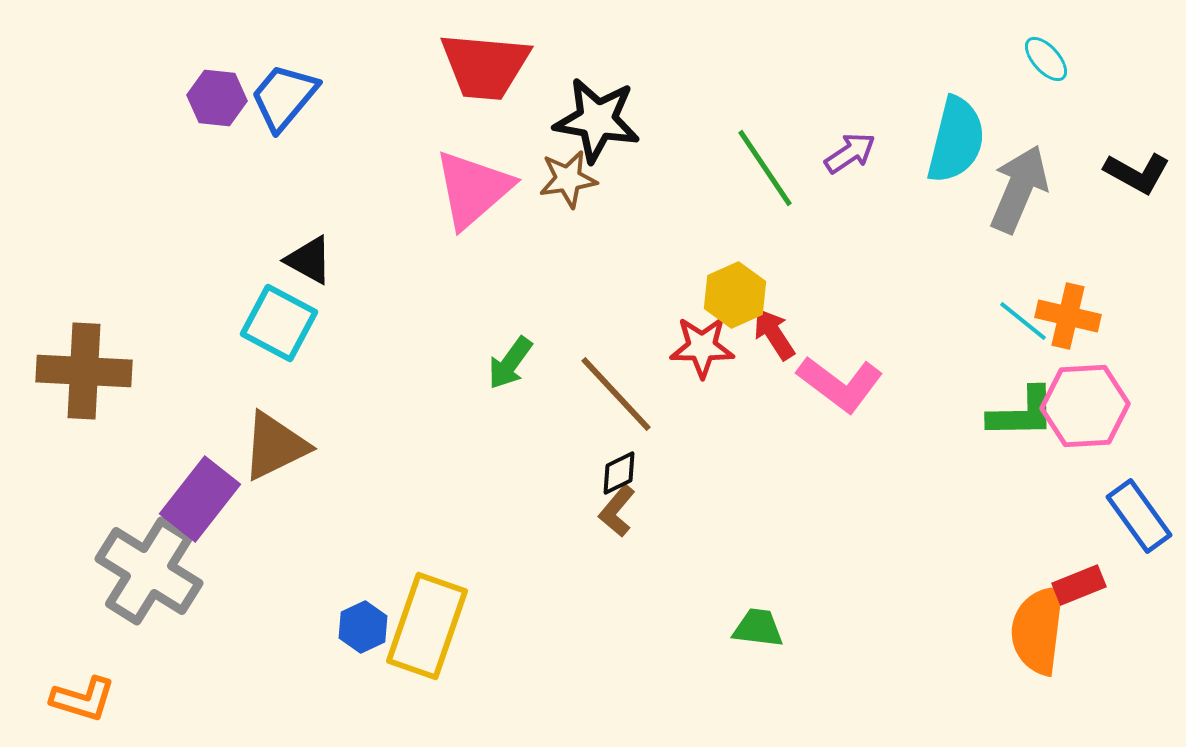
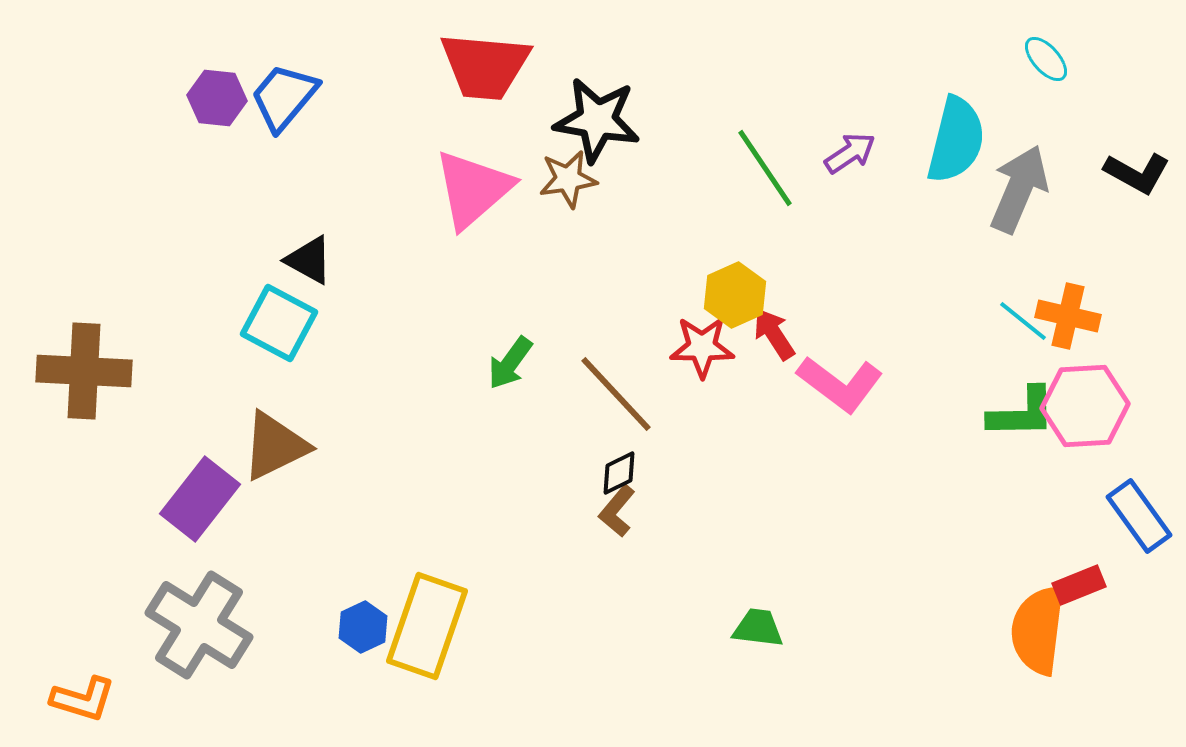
gray cross: moved 50 px right, 54 px down
